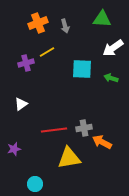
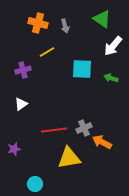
green triangle: rotated 30 degrees clockwise
orange cross: rotated 36 degrees clockwise
white arrow: moved 2 px up; rotated 15 degrees counterclockwise
purple cross: moved 3 px left, 7 px down
gray cross: rotated 14 degrees counterclockwise
